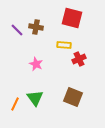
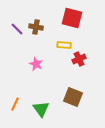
purple line: moved 1 px up
green triangle: moved 6 px right, 11 px down
